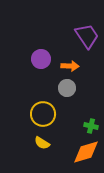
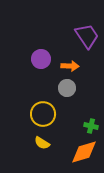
orange diamond: moved 2 px left
